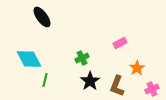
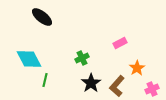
black ellipse: rotated 15 degrees counterclockwise
black star: moved 1 px right, 2 px down
brown L-shape: rotated 20 degrees clockwise
